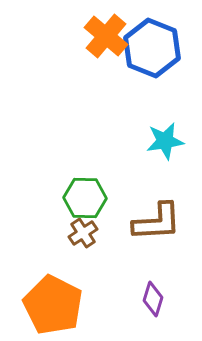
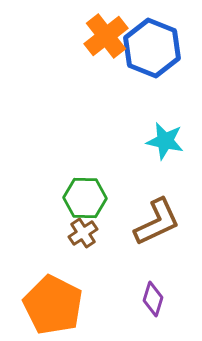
orange cross: rotated 12 degrees clockwise
cyan star: rotated 21 degrees clockwise
brown L-shape: rotated 22 degrees counterclockwise
